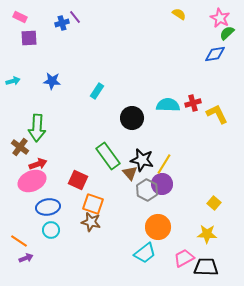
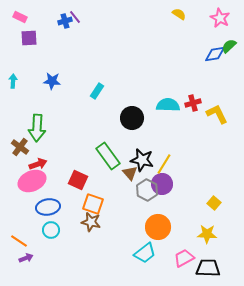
blue cross: moved 3 px right, 2 px up
green semicircle: moved 2 px right, 13 px down
cyan arrow: rotated 72 degrees counterclockwise
black trapezoid: moved 2 px right, 1 px down
